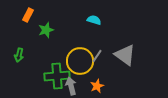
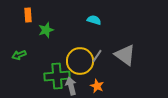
orange rectangle: rotated 32 degrees counterclockwise
green arrow: rotated 56 degrees clockwise
orange star: rotated 24 degrees counterclockwise
